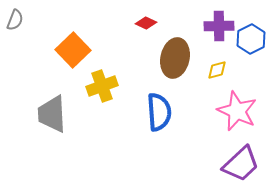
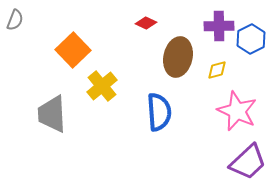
brown ellipse: moved 3 px right, 1 px up
yellow cross: rotated 20 degrees counterclockwise
purple trapezoid: moved 7 px right, 2 px up
